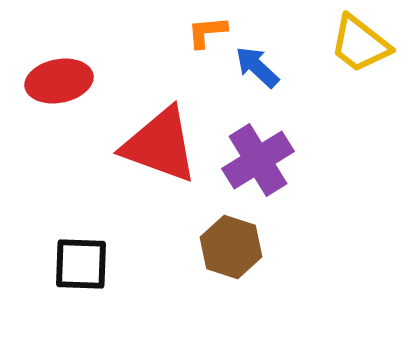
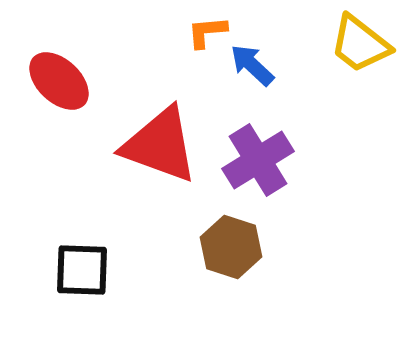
blue arrow: moved 5 px left, 2 px up
red ellipse: rotated 54 degrees clockwise
black square: moved 1 px right, 6 px down
